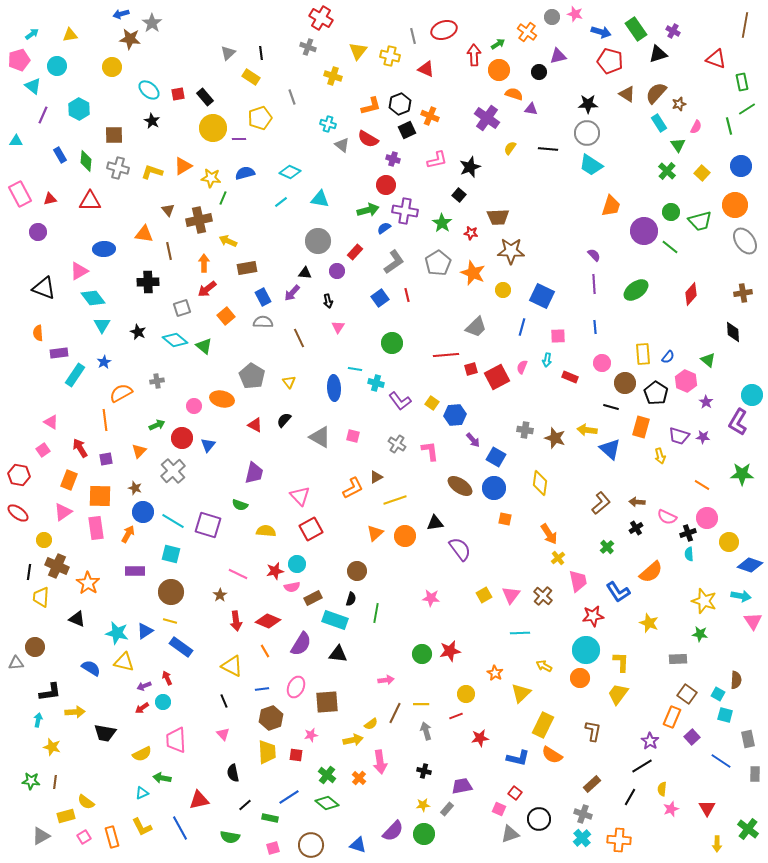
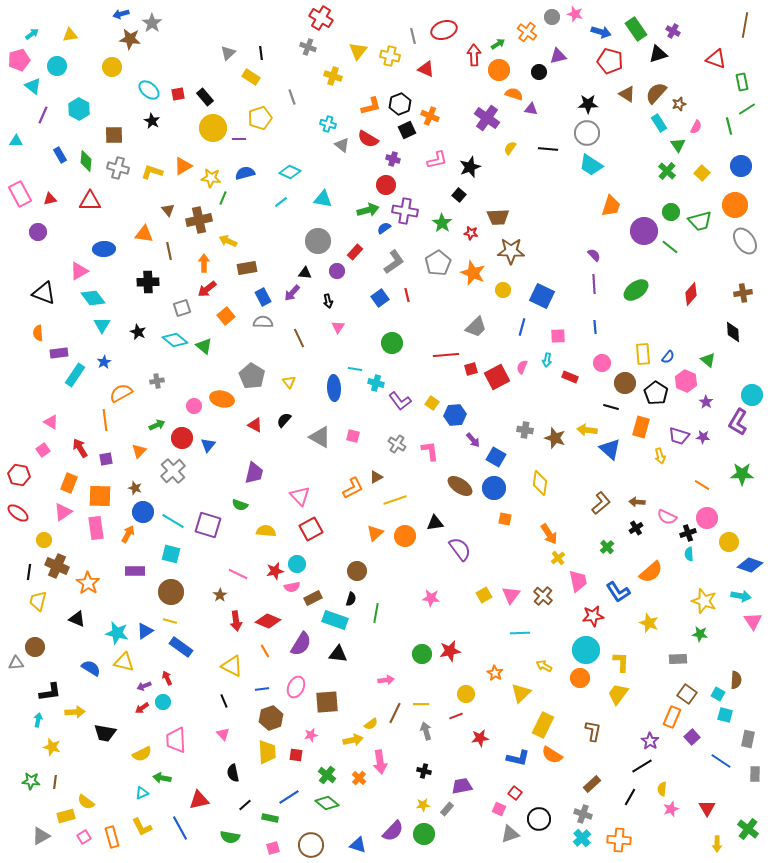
cyan triangle at (320, 199): moved 3 px right
black triangle at (44, 288): moved 5 px down
orange rectangle at (69, 480): moved 3 px down
yellow trapezoid at (41, 597): moved 3 px left, 4 px down; rotated 10 degrees clockwise
gray rectangle at (748, 739): rotated 24 degrees clockwise
